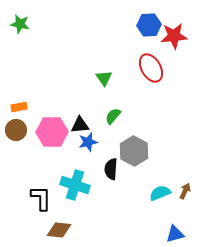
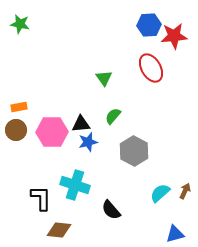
black triangle: moved 1 px right, 1 px up
black semicircle: moved 41 px down; rotated 45 degrees counterclockwise
cyan semicircle: rotated 20 degrees counterclockwise
